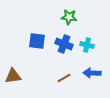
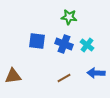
cyan cross: rotated 24 degrees clockwise
blue arrow: moved 4 px right
